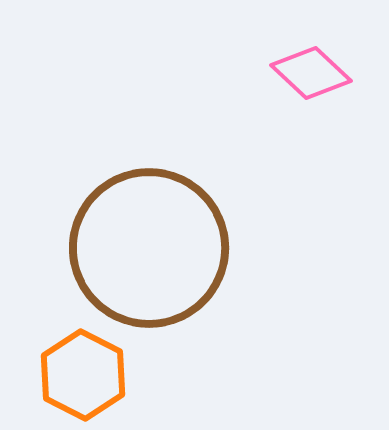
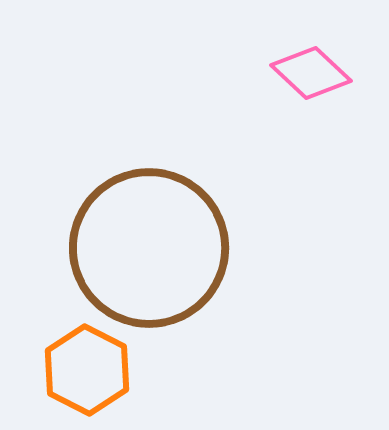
orange hexagon: moved 4 px right, 5 px up
